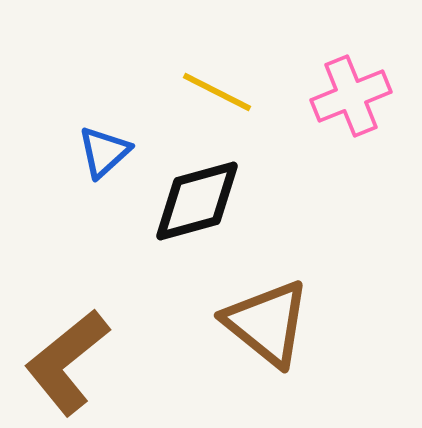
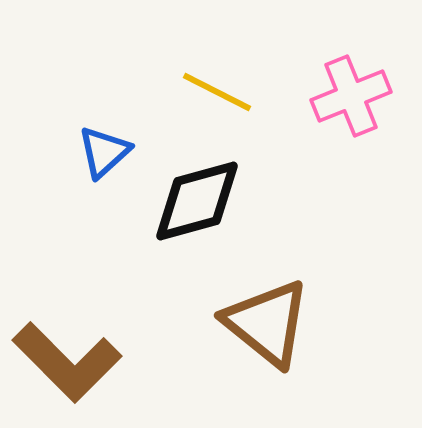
brown L-shape: rotated 96 degrees counterclockwise
